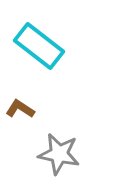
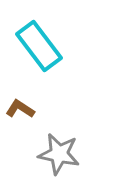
cyan rectangle: rotated 15 degrees clockwise
